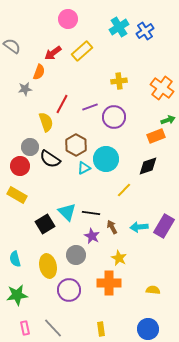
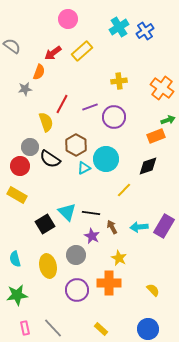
purple circle at (69, 290): moved 8 px right
yellow semicircle at (153, 290): rotated 40 degrees clockwise
yellow rectangle at (101, 329): rotated 40 degrees counterclockwise
